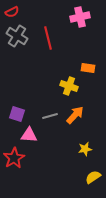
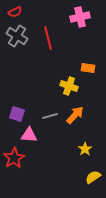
red semicircle: moved 3 px right
yellow star: rotated 24 degrees counterclockwise
